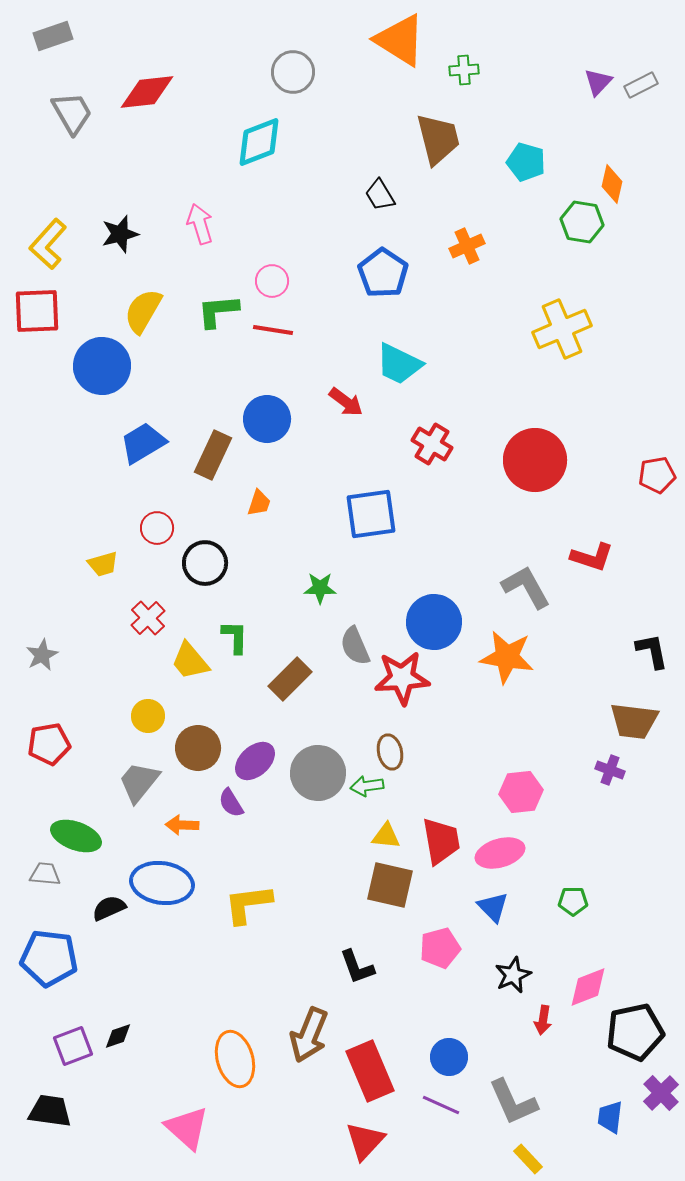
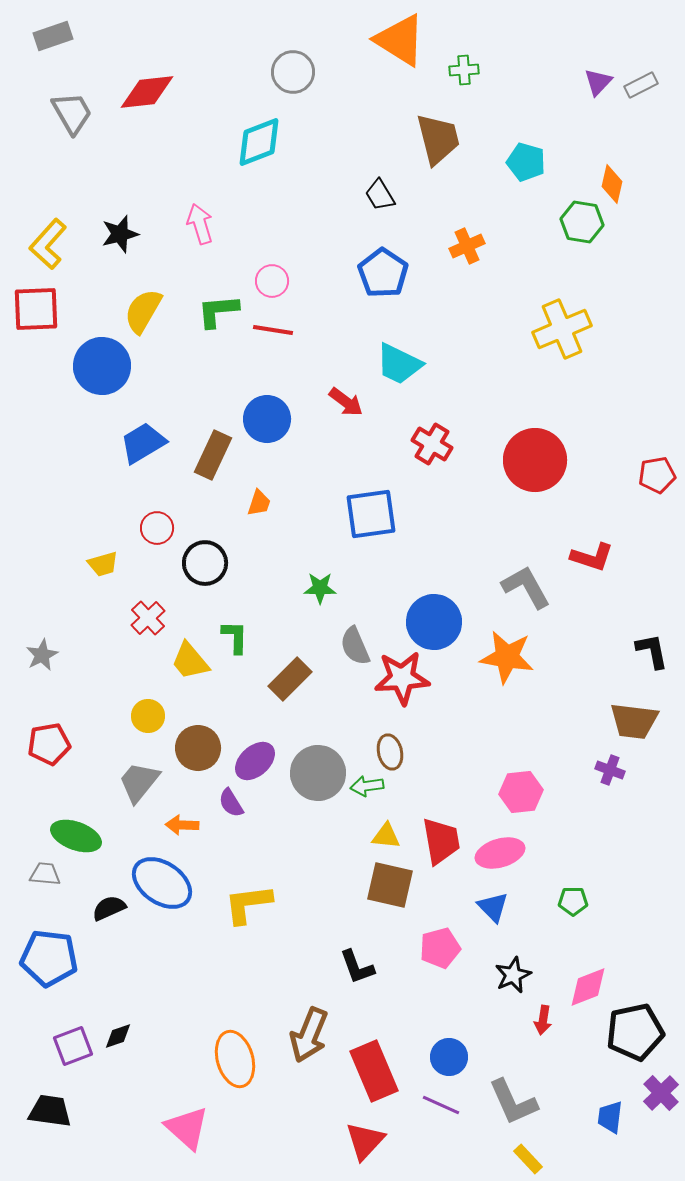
red square at (37, 311): moved 1 px left, 2 px up
blue ellipse at (162, 883): rotated 26 degrees clockwise
red rectangle at (370, 1071): moved 4 px right
